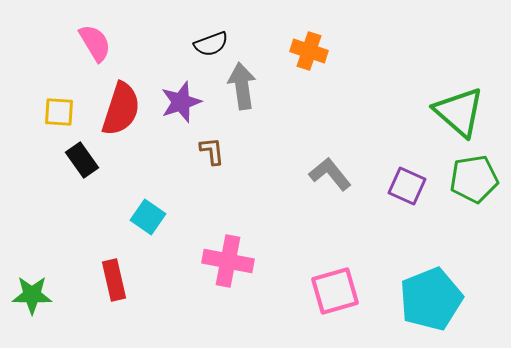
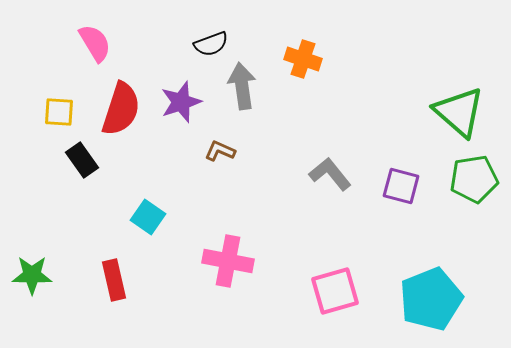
orange cross: moved 6 px left, 8 px down
brown L-shape: moved 8 px right; rotated 60 degrees counterclockwise
purple square: moved 6 px left; rotated 9 degrees counterclockwise
green star: moved 20 px up
